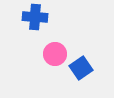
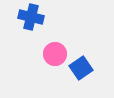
blue cross: moved 4 px left; rotated 10 degrees clockwise
